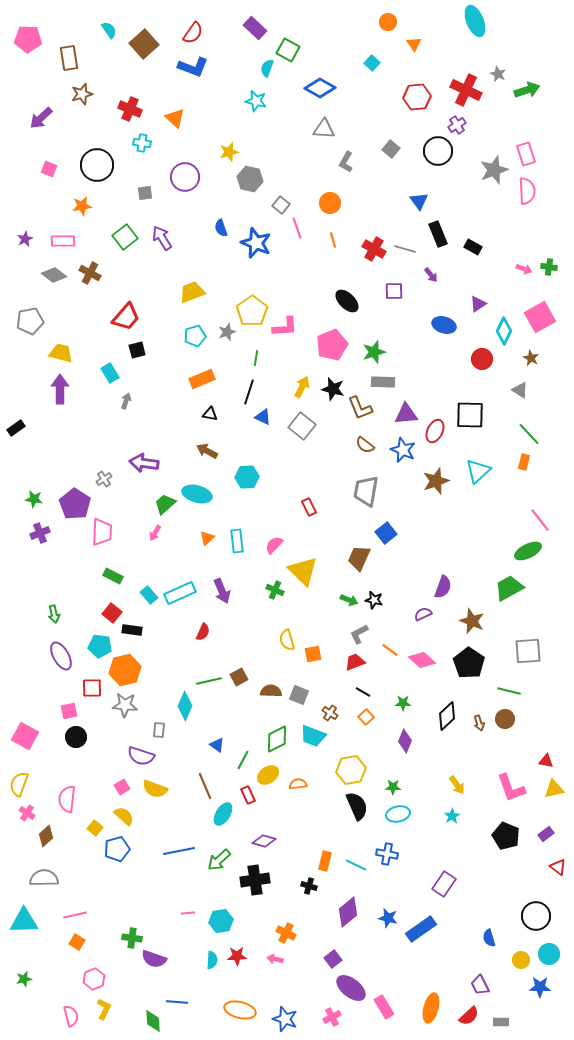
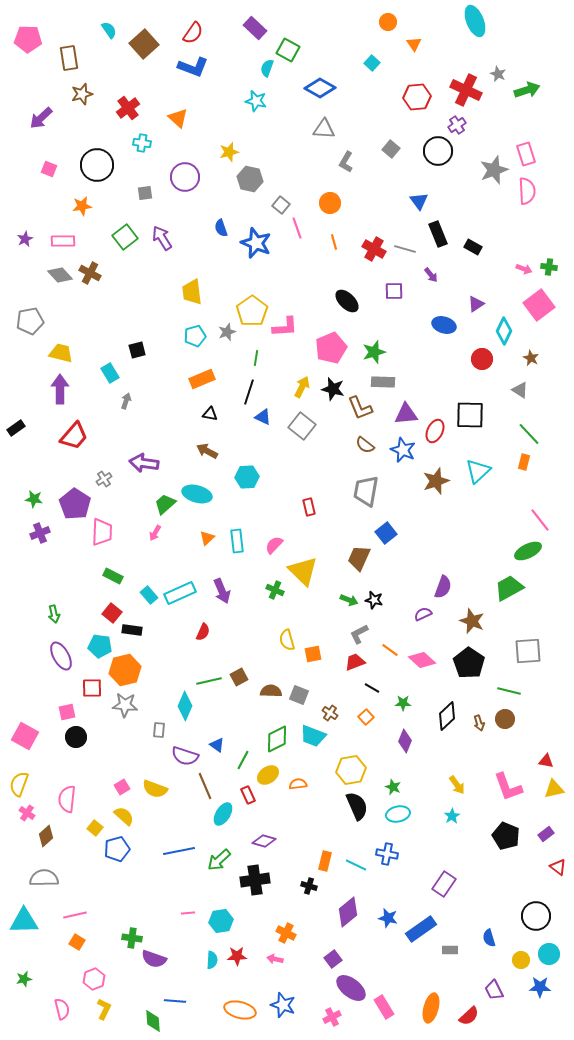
red cross at (130, 109): moved 2 px left, 1 px up; rotated 30 degrees clockwise
orange triangle at (175, 118): moved 3 px right
orange line at (333, 240): moved 1 px right, 2 px down
gray diamond at (54, 275): moved 6 px right; rotated 10 degrees clockwise
yellow trapezoid at (192, 292): rotated 76 degrees counterclockwise
purple triangle at (478, 304): moved 2 px left
red trapezoid at (126, 317): moved 52 px left, 119 px down
pink square at (540, 317): moved 1 px left, 12 px up; rotated 8 degrees counterclockwise
pink pentagon at (332, 345): moved 1 px left, 3 px down
red rectangle at (309, 507): rotated 12 degrees clockwise
black line at (363, 692): moved 9 px right, 4 px up
pink square at (69, 711): moved 2 px left, 1 px down
purple semicircle at (141, 756): moved 44 px right
green star at (393, 787): rotated 21 degrees clockwise
pink L-shape at (511, 788): moved 3 px left, 1 px up
purple trapezoid at (480, 985): moved 14 px right, 5 px down
blue line at (177, 1002): moved 2 px left, 1 px up
pink semicircle at (71, 1016): moved 9 px left, 7 px up
blue star at (285, 1019): moved 2 px left, 14 px up
gray rectangle at (501, 1022): moved 51 px left, 72 px up
